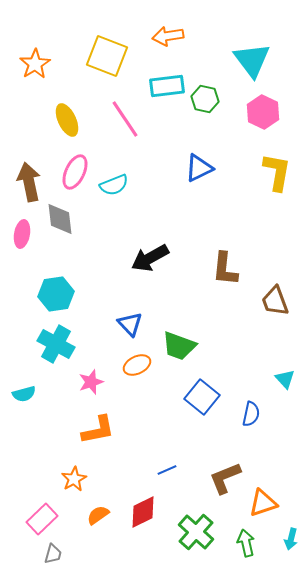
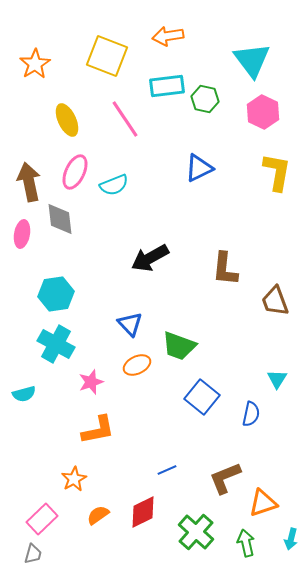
cyan triangle at (285, 379): moved 8 px left; rotated 15 degrees clockwise
gray trapezoid at (53, 554): moved 20 px left
